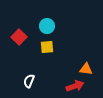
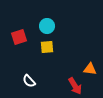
red square: rotated 28 degrees clockwise
orange triangle: moved 4 px right
white semicircle: rotated 64 degrees counterclockwise
red arrow: rotated 78 degrees clockwise
